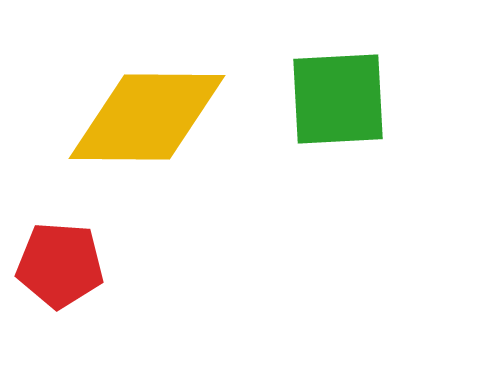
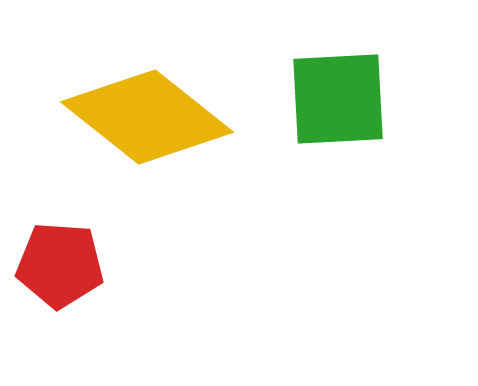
yellow diamond: rotated 38 degrees clockwise
